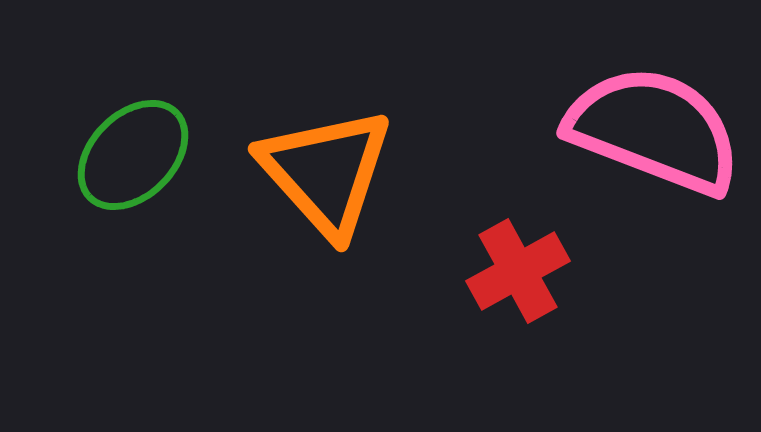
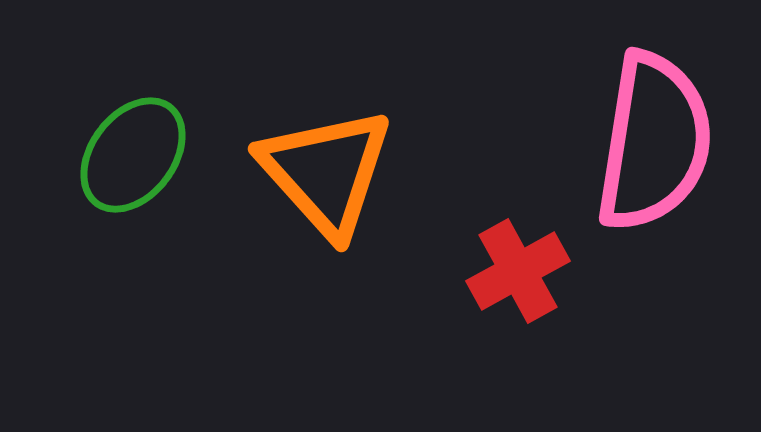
pink semicircle: moved 12 px down; rotated 78 degrees clockwise
green ellipse: rotated 8 degrees counterclockwise
